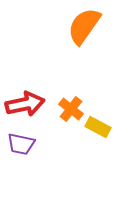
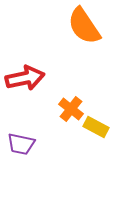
orange semicircle: rotated 69 degrees counterclockwise
red arrow: moved 26 px up
yellow rectangle: moved 2 px left
